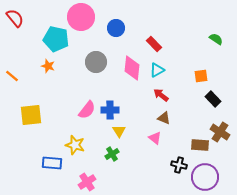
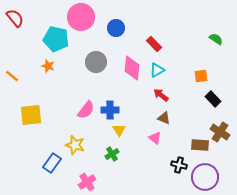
pink semicircle: moved 1 px left
yellow triangle: moved 1 px up
blue rectangle: rotated 60 degrees counterclockwise
